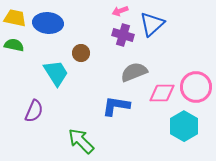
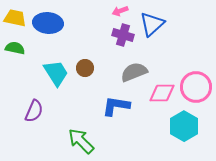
green semicircle: moved 1 px right, 3 px down
brown circle: moved 4 px right, 15 px down
